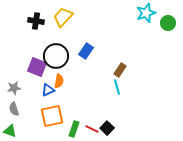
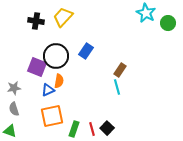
cyan star: rotated 24 degrees counterclockwise
red line: rotated 48 degrees clockwise
